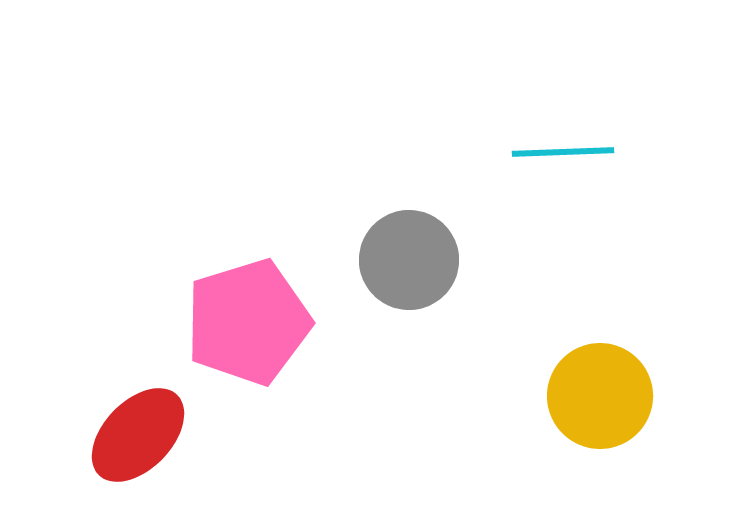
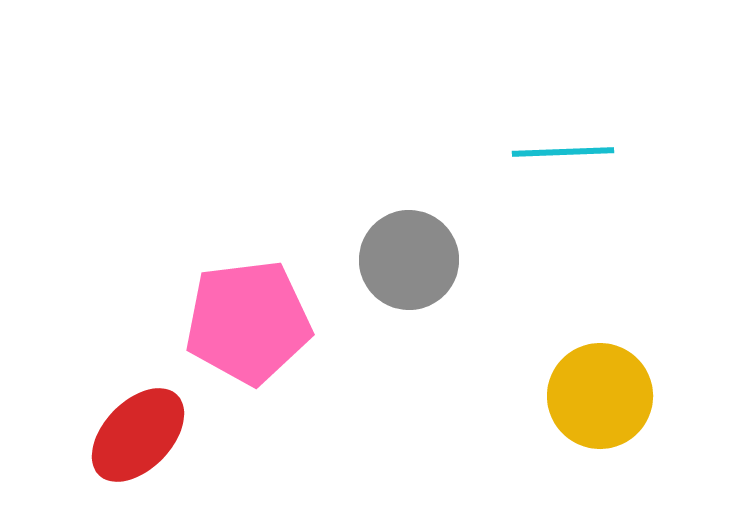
pink pentagon: rotated 10 degrees clockwise
